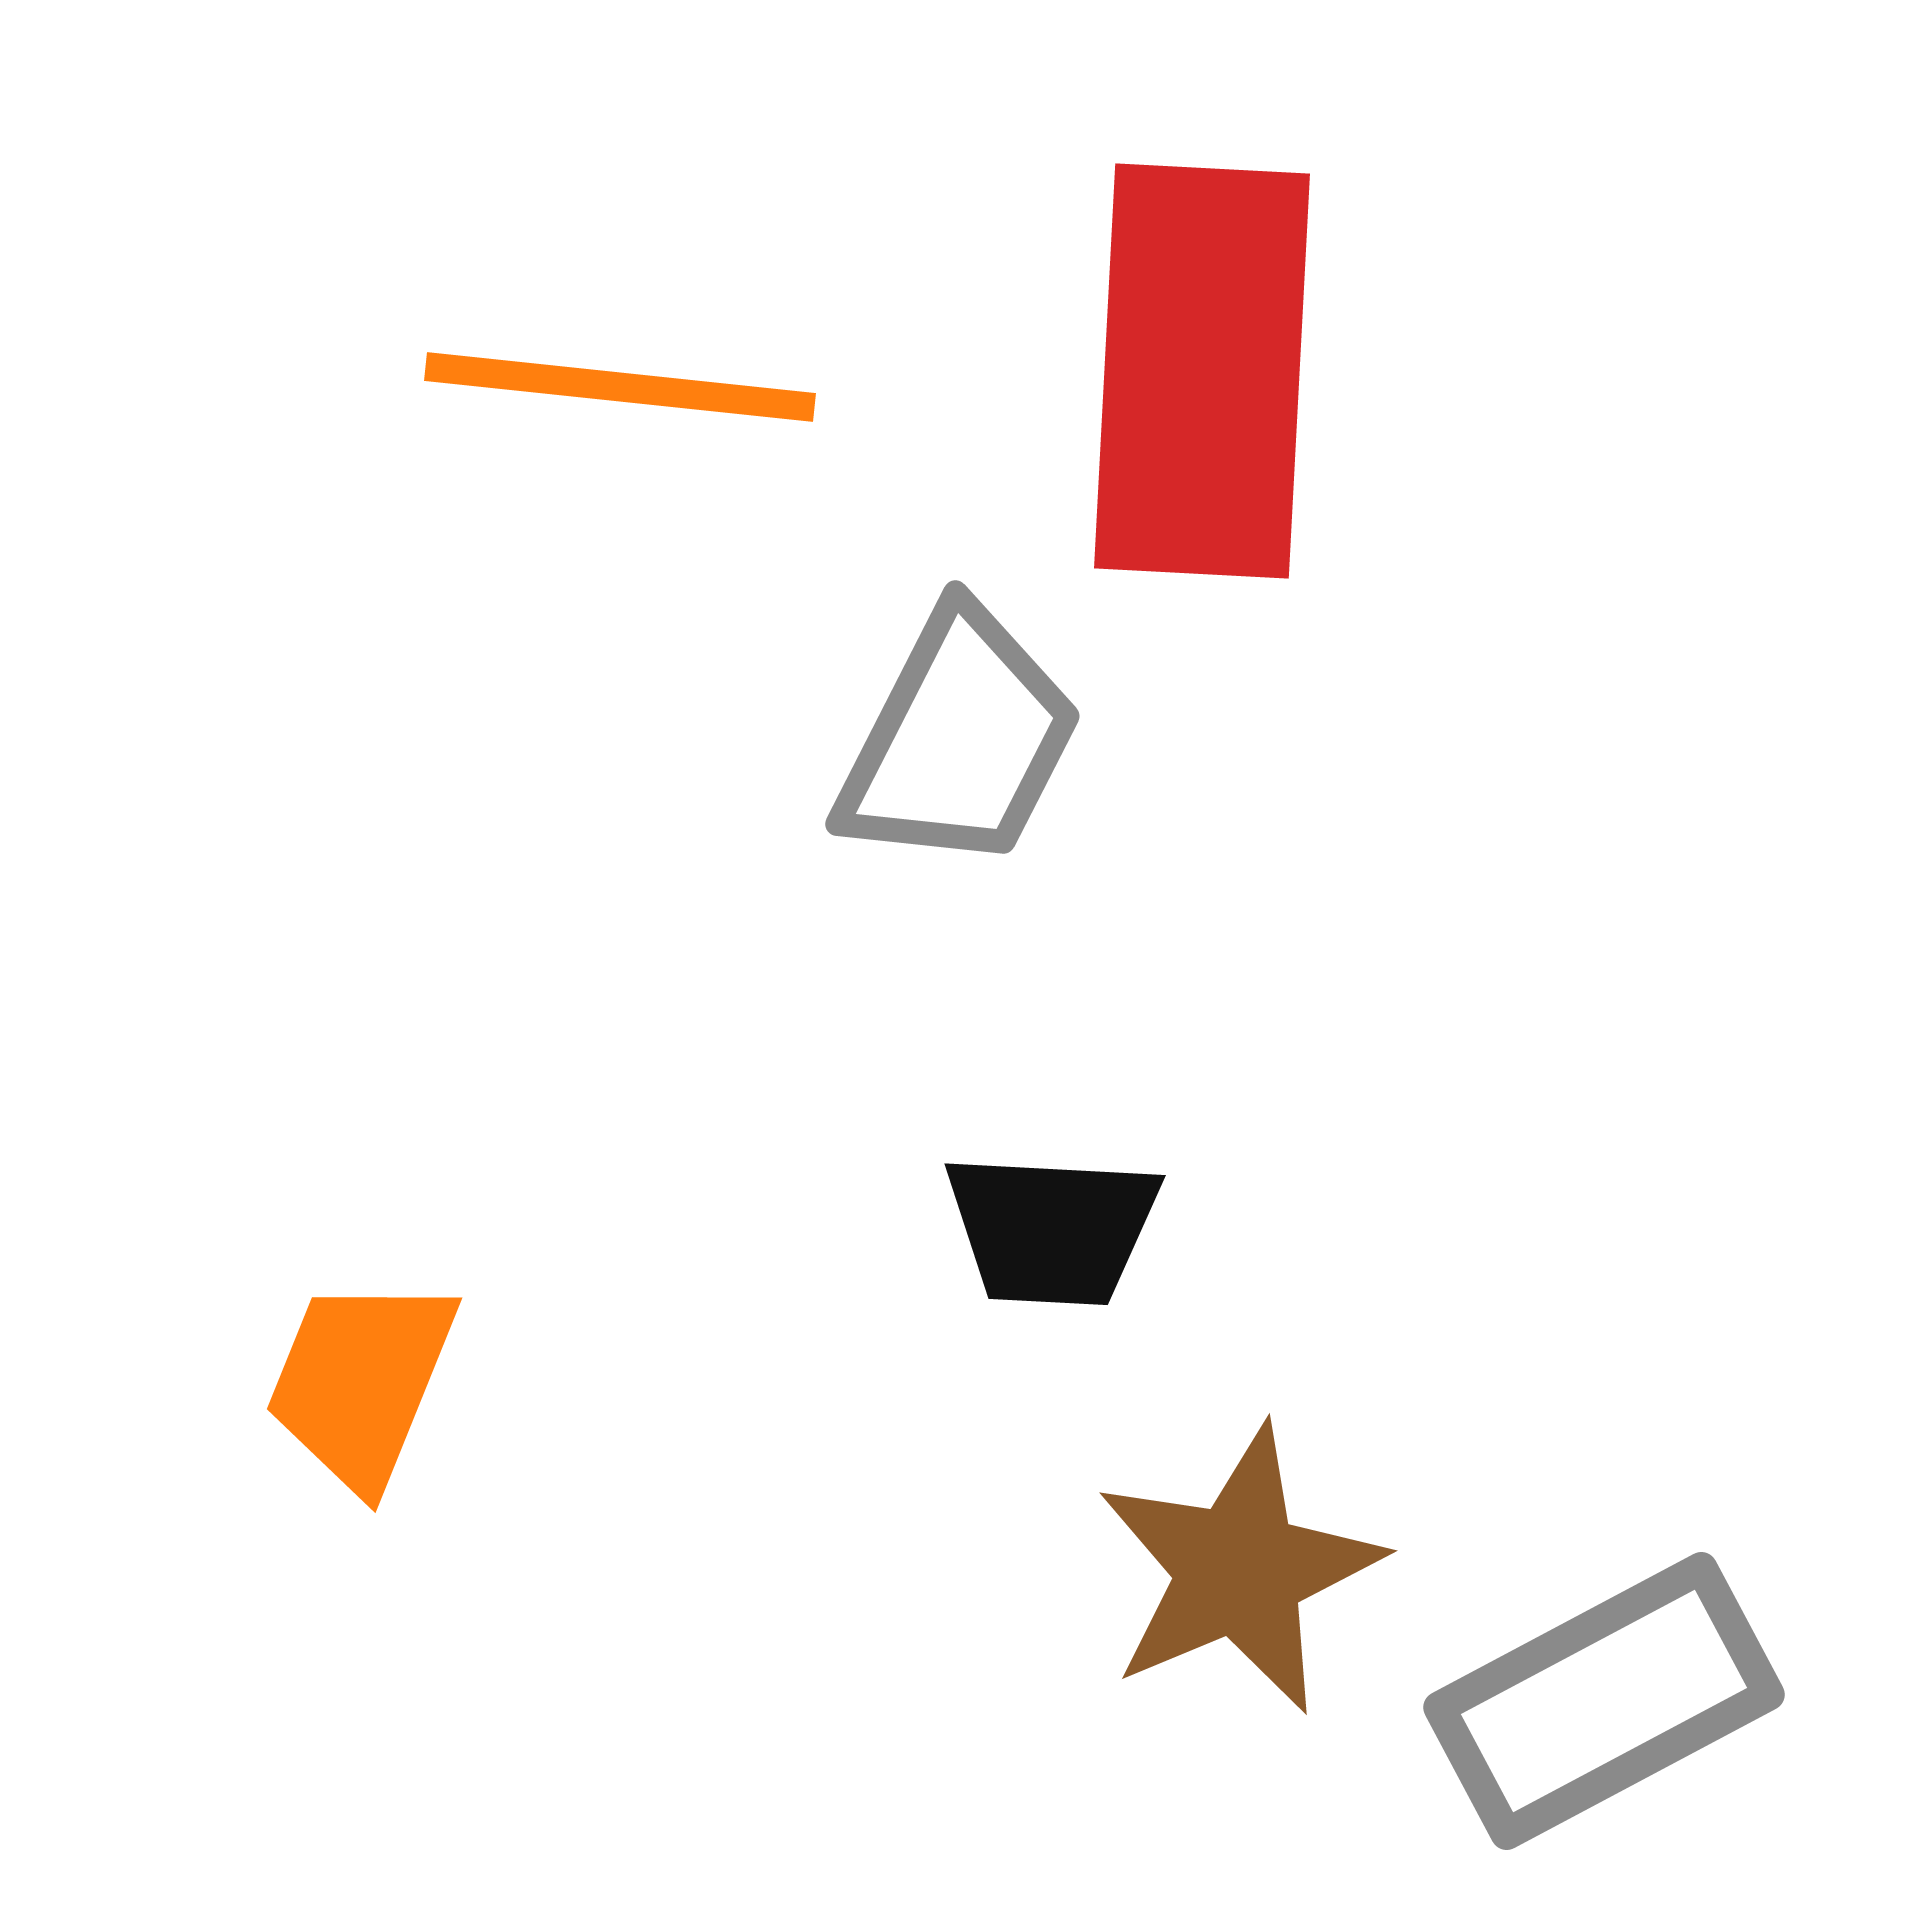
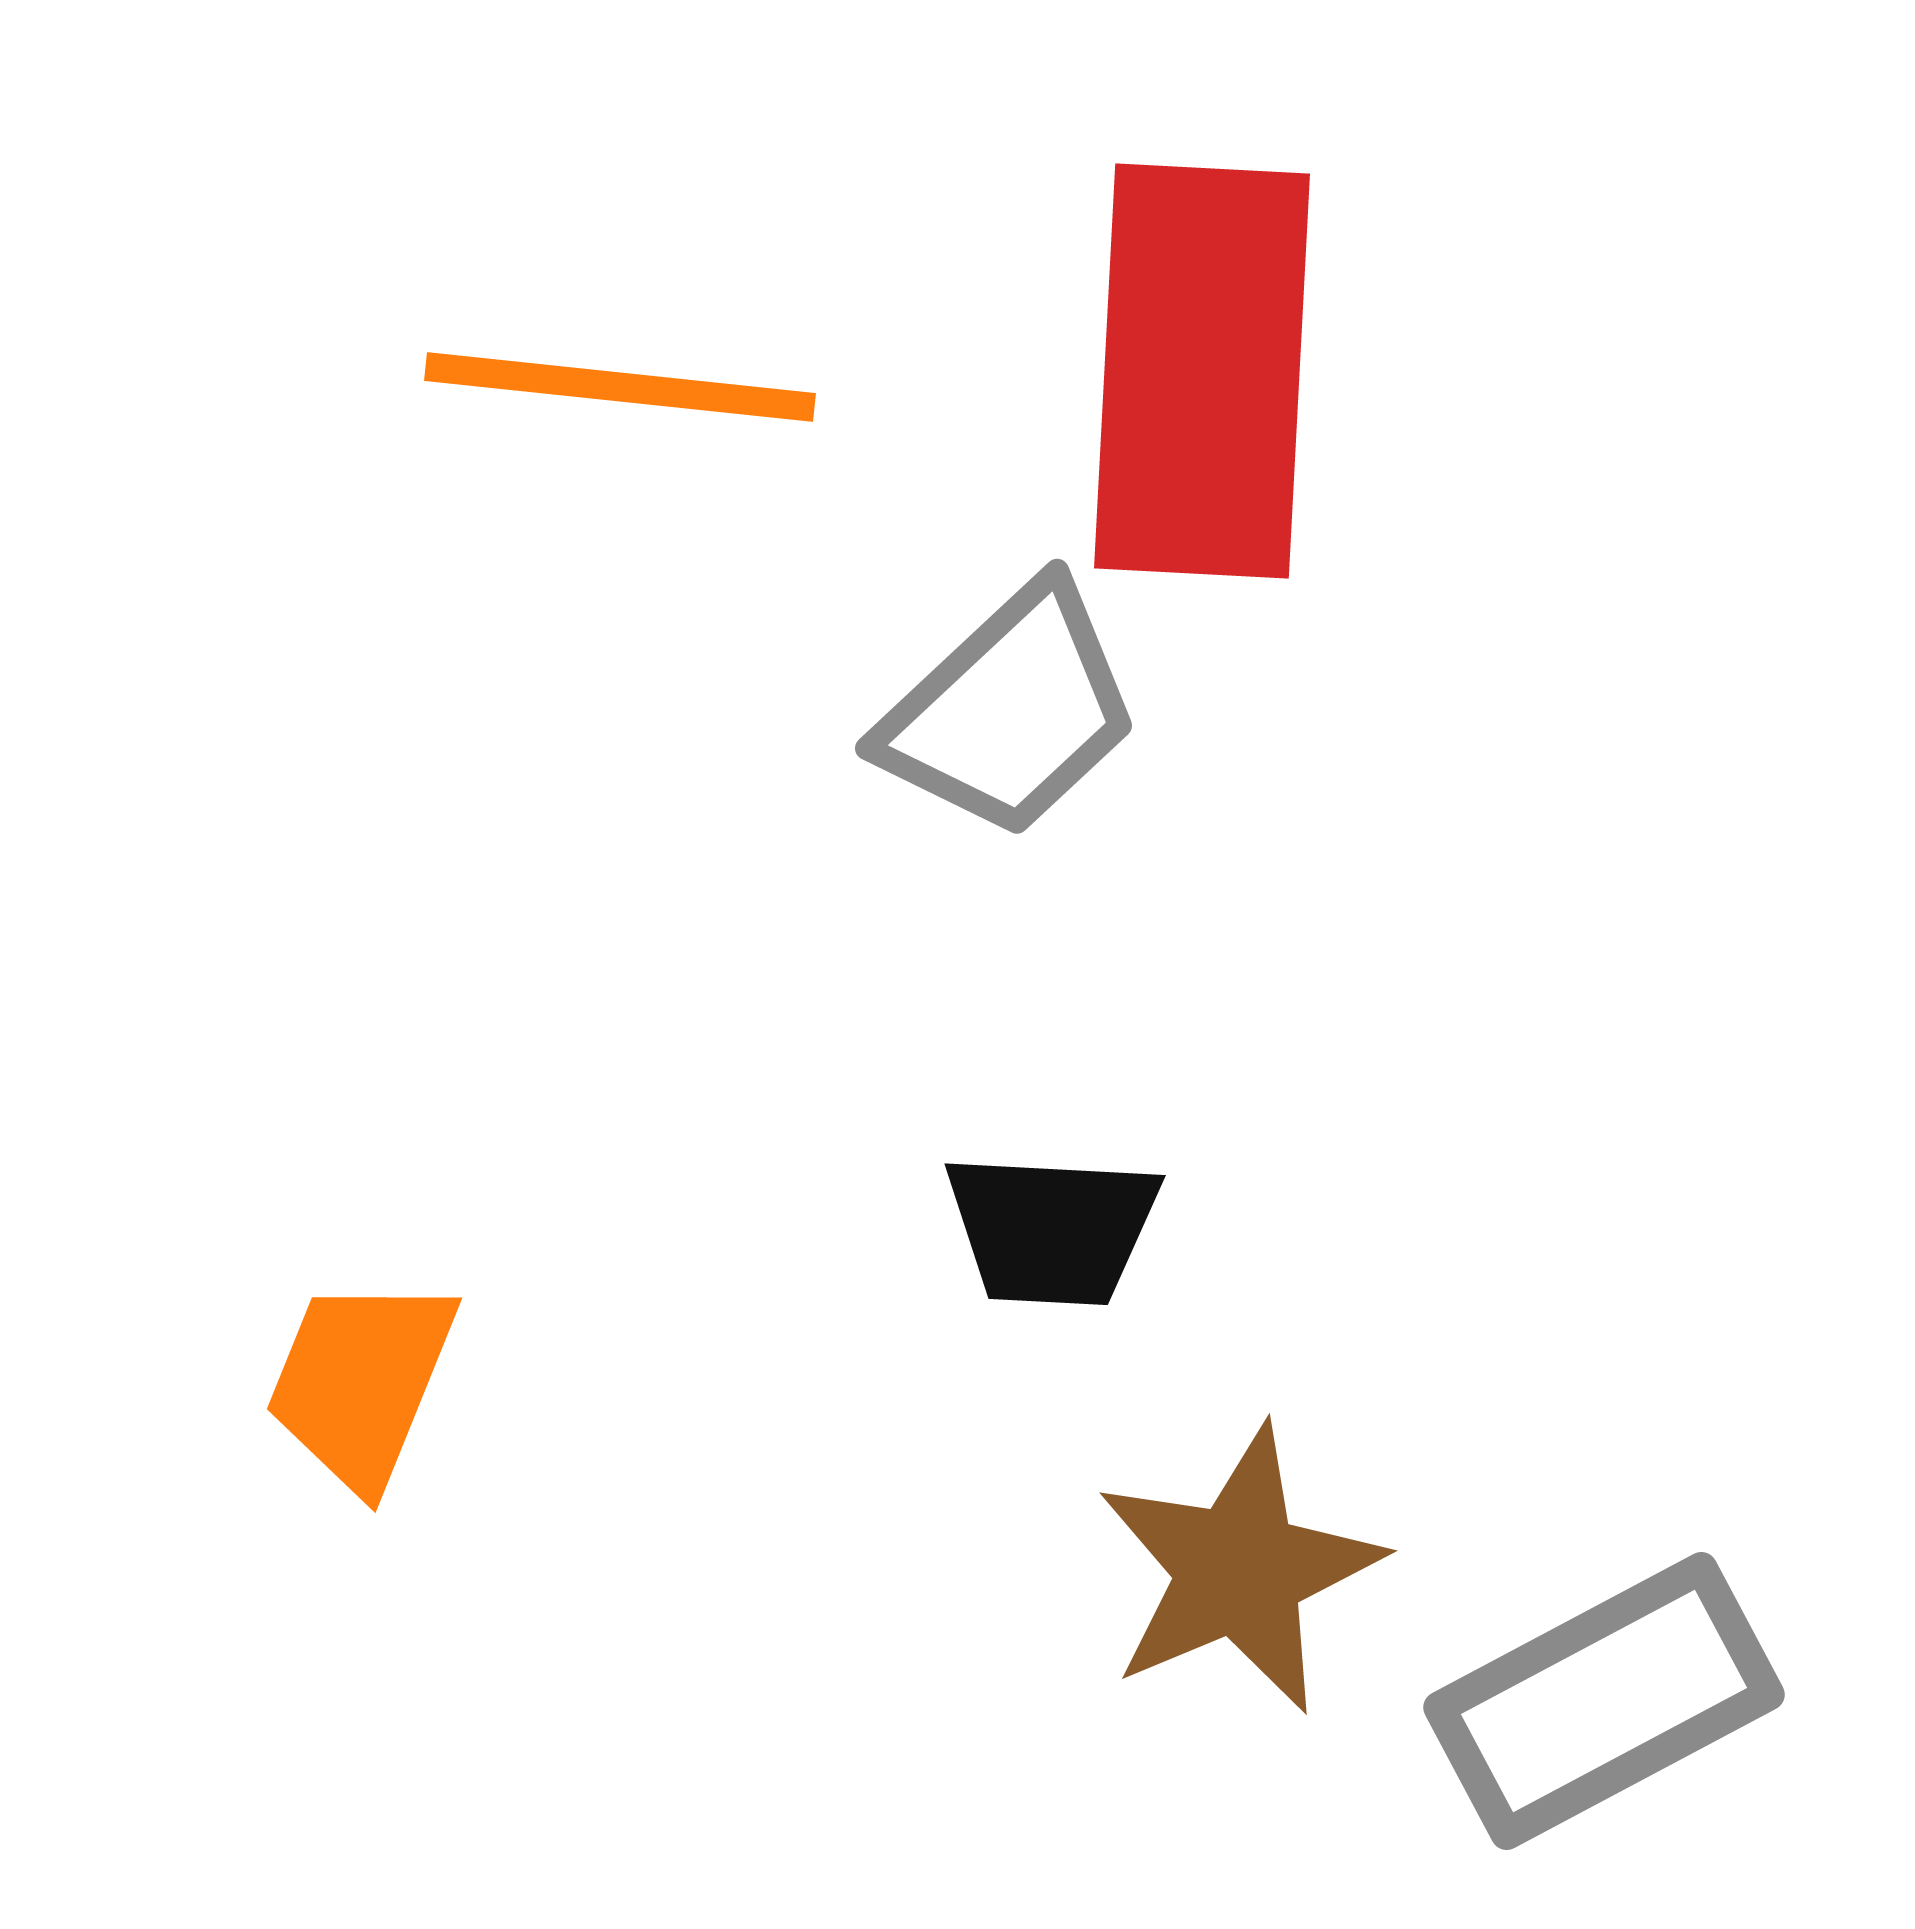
gray trapezoid: moved 51 px right, 29 px up; rotated 20 degrees clockwise
